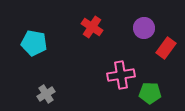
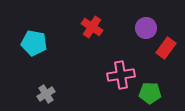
purple circle: moved 2 px right
